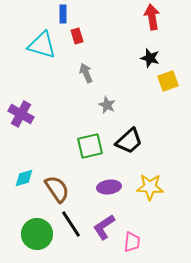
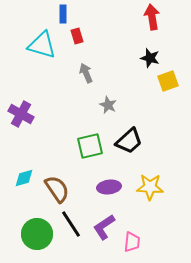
gray star: moved 1 px right
